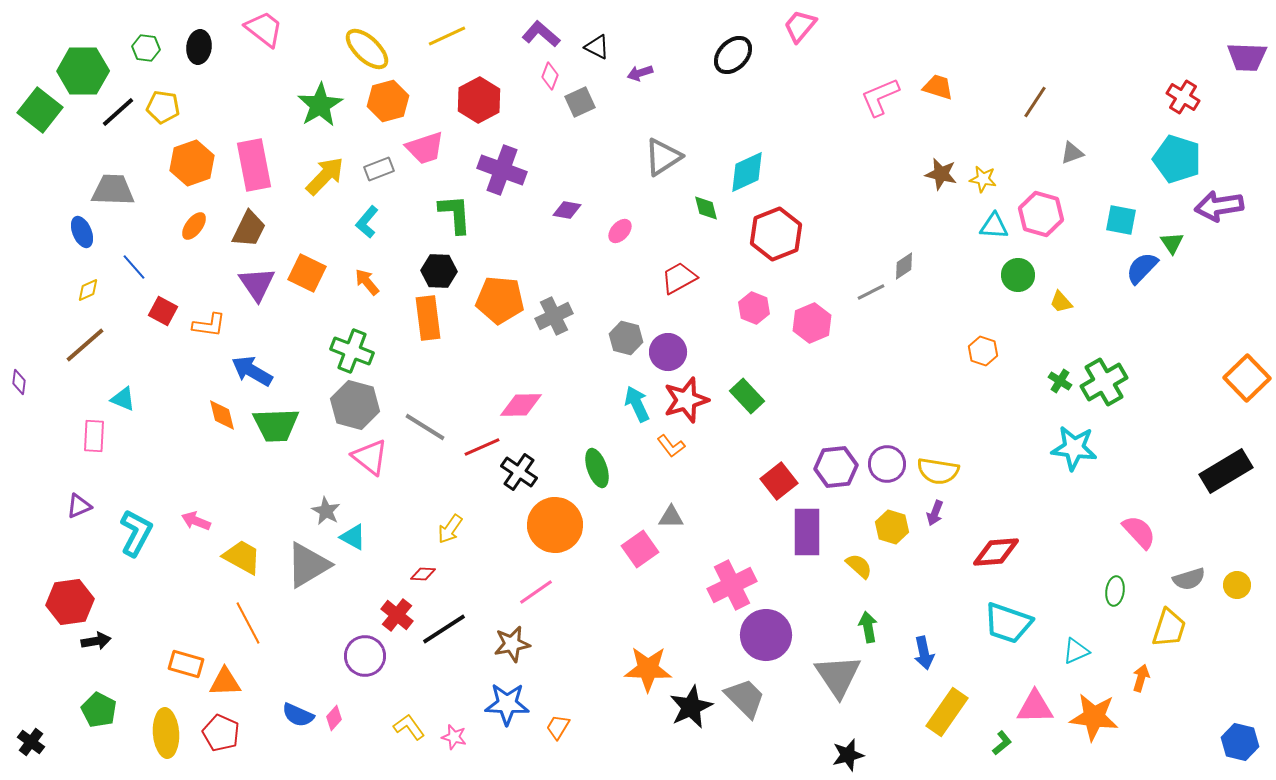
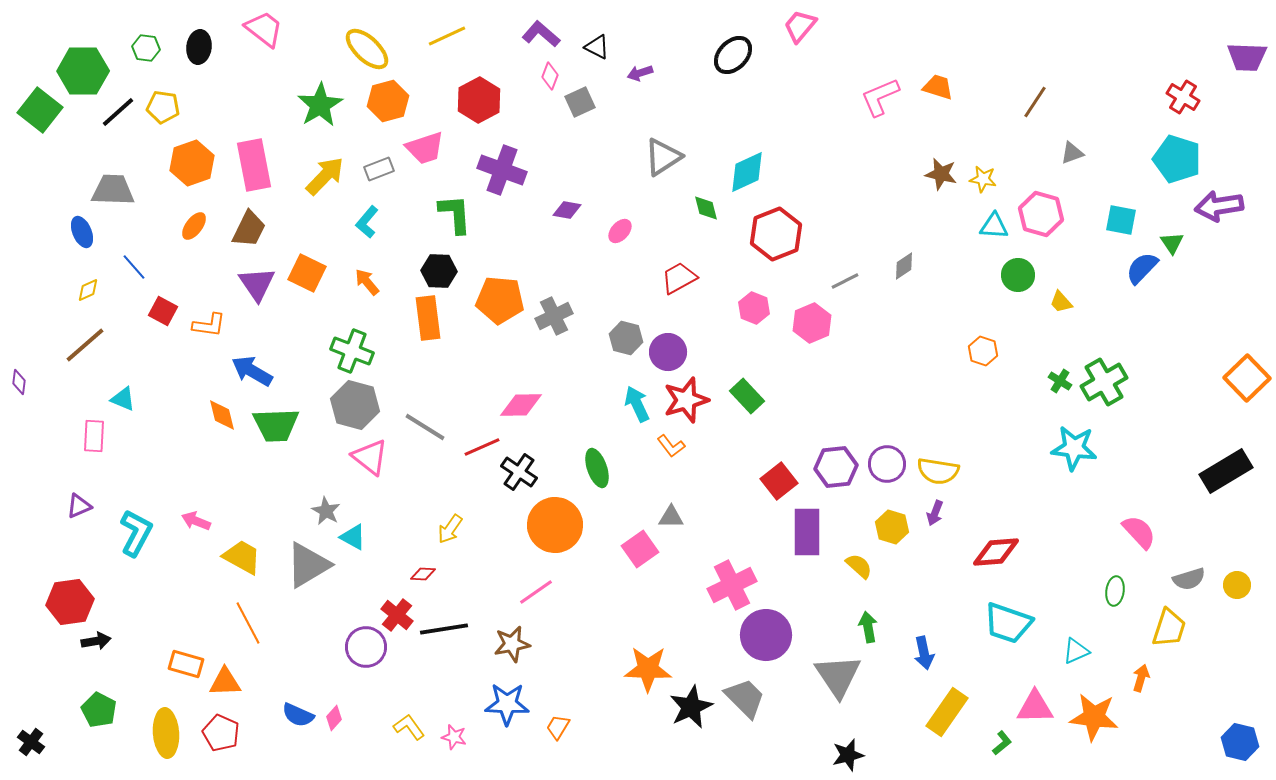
gray line at (871, 292): moved 26 px left, 11 px up
black line at (444, 629): rotated 24 degrees clockwise
purple circle at (365, 656): moved 1 px right, 9 px up
